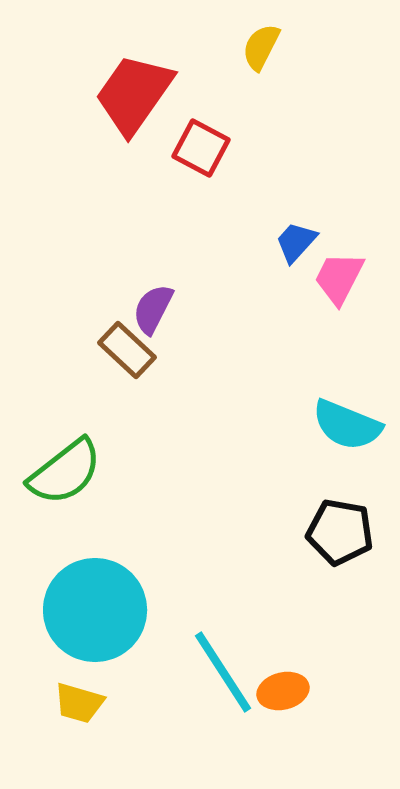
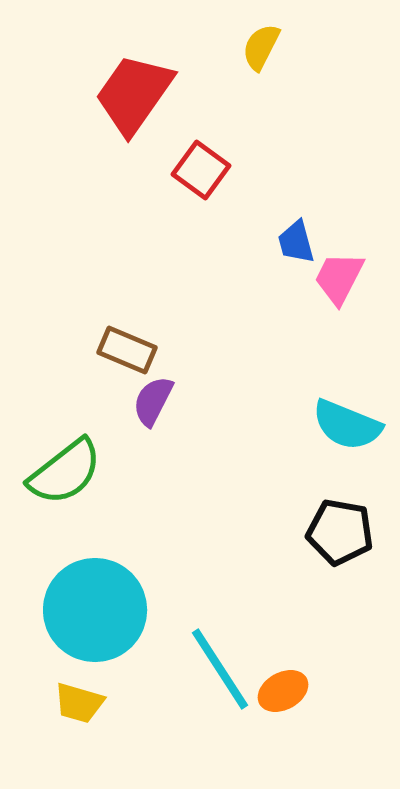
red square: moved 22 px down; rotated 8 degrees clockwise
blue trapezoid: rotated 57 degrees counterclockwise
purple semicircle: moved 92 px down
brown rectangle: rotated 20 degrees counterclockwise
cyan line: moved 3 px left, 3 px up
orange ellipse: rotated 15 degrees counterclockwise
